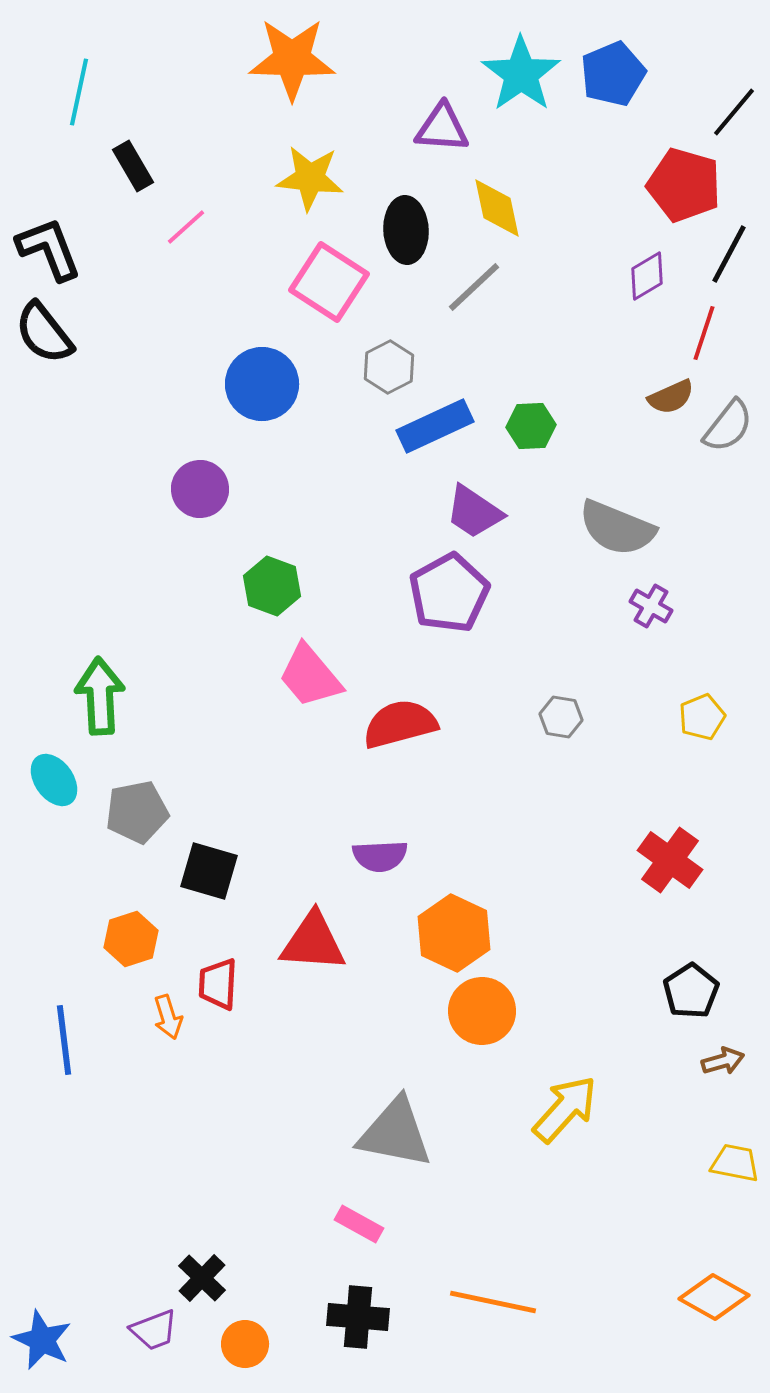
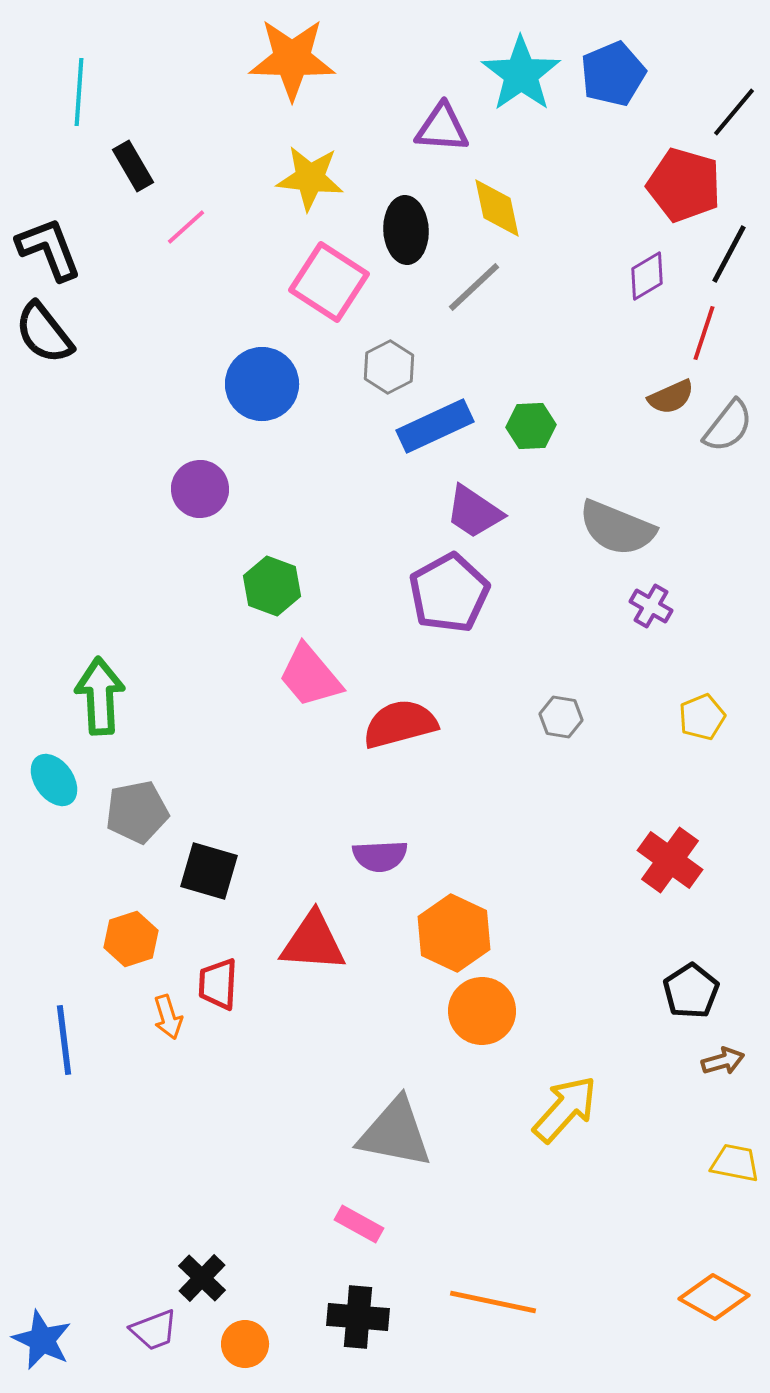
cyan line at (79, 92): rotated 8 degrees counterclockwise
